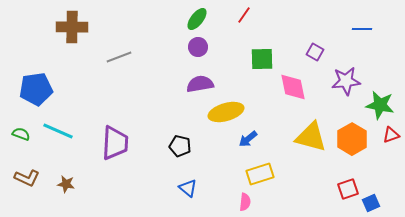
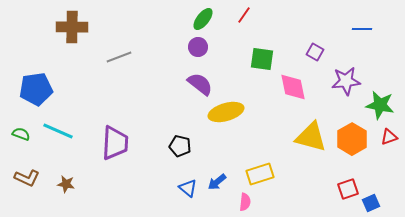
green ellipse: moved 6 px right
green square: rotated 10 degrees clockwise
purple semicircle: rotated 48 degrees clockwise
red triangle: moved 2 px left, 2 px down
blue arrow: moved 31 px left, 43 px down
